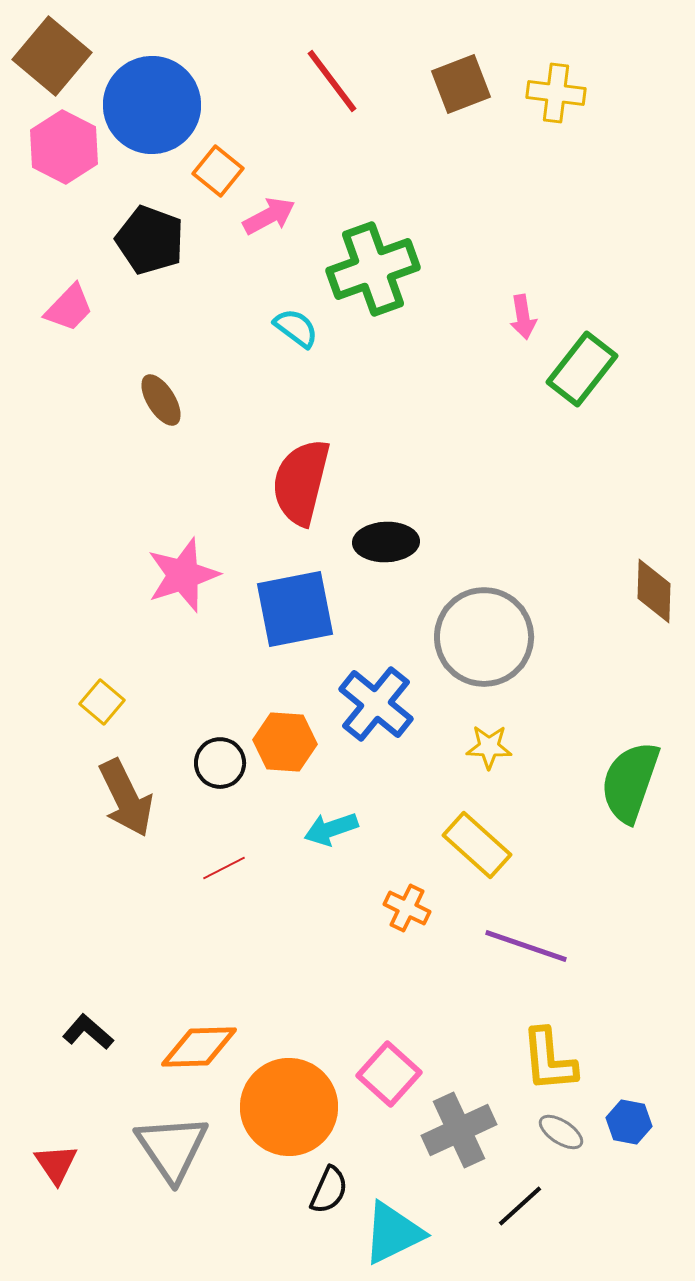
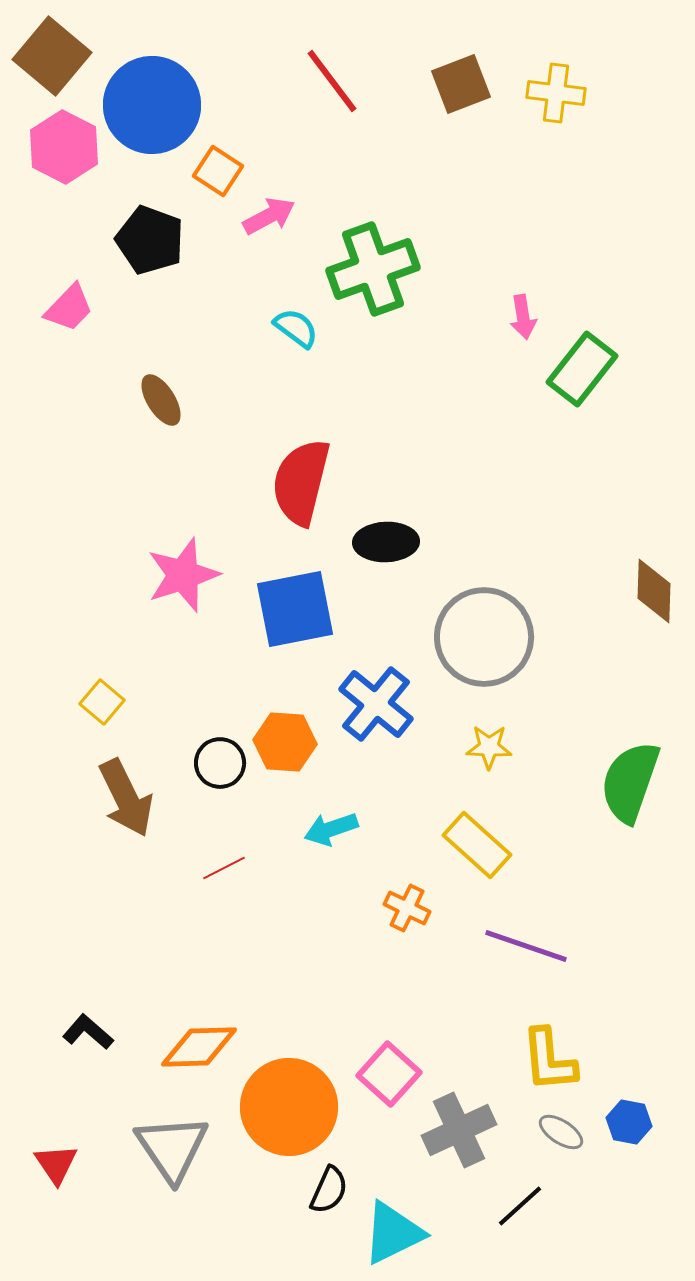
orange square at (218, 171): rotated 6 degrees counterclockwise
